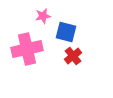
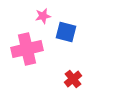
red cross: moved 23 px down
